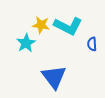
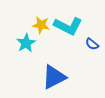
blue semicircle: rotated 48 degrees counterclockwise
blue triangle: rotated 40 degrees clockwise
